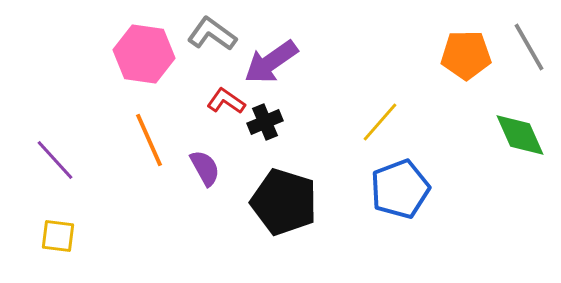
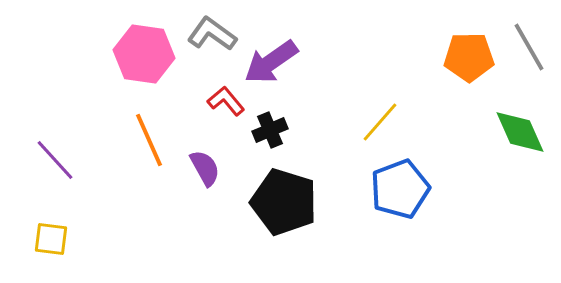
orange pentagon: moved 3 px right, 2 px down
red L-shape: rotated 15 degrees clockwise
black cross: moved 5 px right, 8 px down
green diamond: moved 3 px up
yellow square: moved 7 px left, 3 px down
